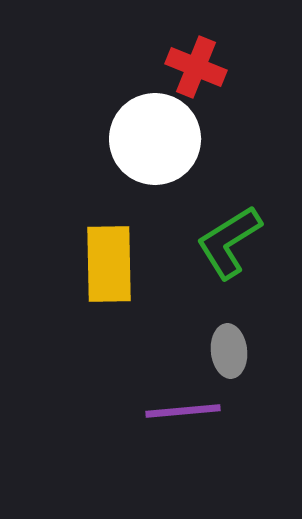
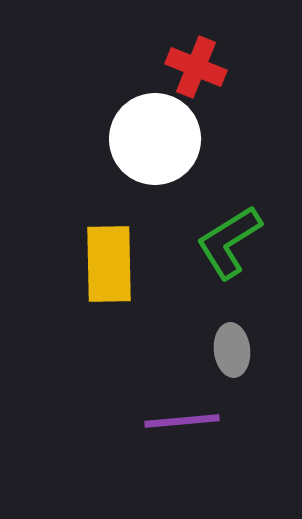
gray ellipse: moved 3 px right, 1 px up
purple line: moved 1 px left, 10 px down
